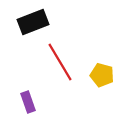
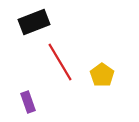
black rectangle: moved 1 px right
yellow pentagon: rotated 20 degrees clockwise
